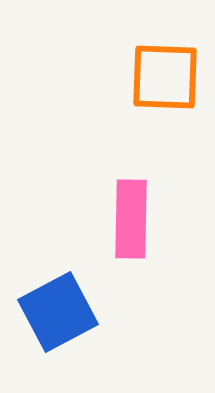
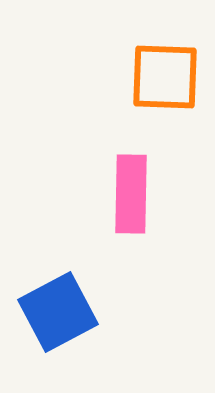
pink rectangle: moved 25 px up
